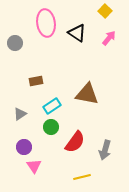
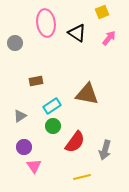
yellow square: moved 3 px left, 1 px down; rotated 24 degrees clockwise
gray triangle: moved 2 px down
green circle: moved 2 px right, 1 px up
